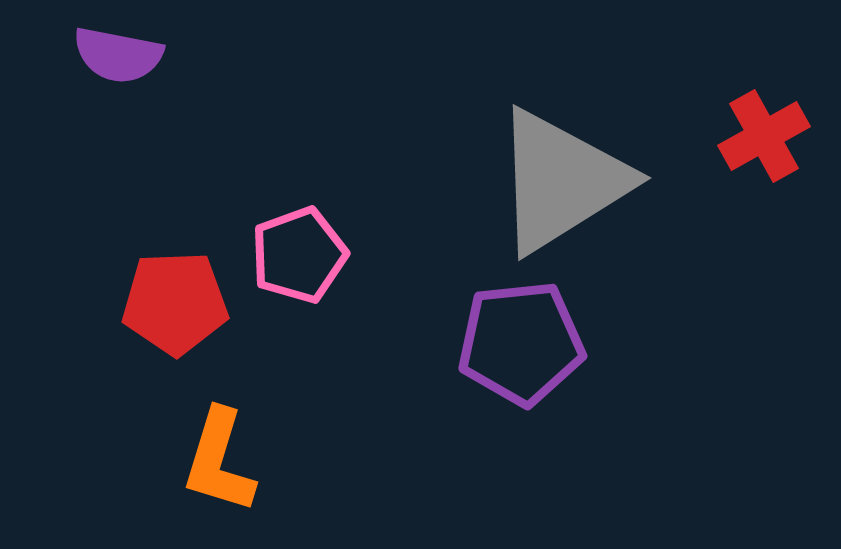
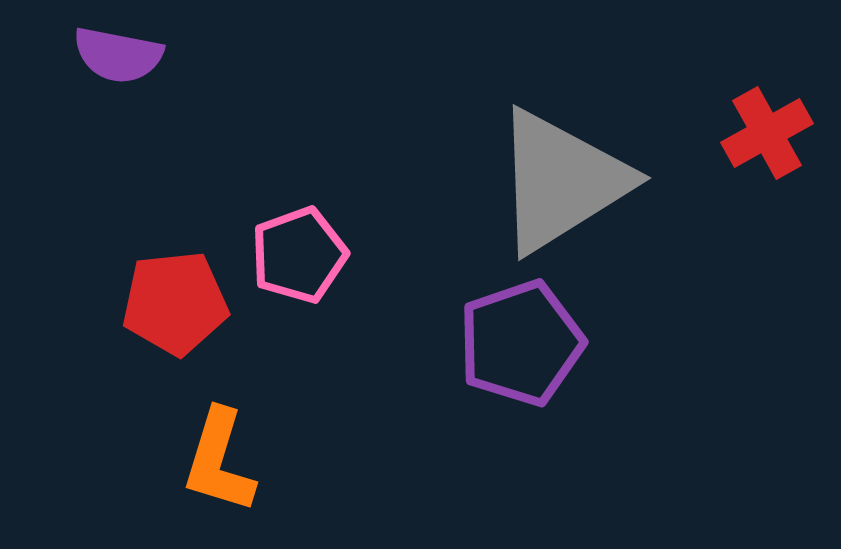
red cross: moved 3 px right, 3 px up
red pentagon: rotated 4 degrees counterclockwise
purple pentagon: rotated 13 degrees counterclockwise
